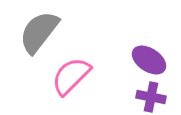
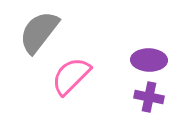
purple ellipse: rotated 32 degrees counterclockwise
purple cross: moved 2 px left
